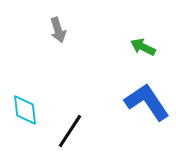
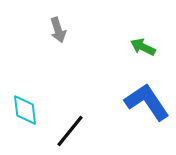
black line: rotated 6 degrees clockwise
